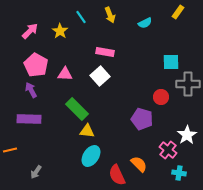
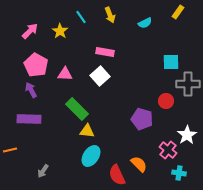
red circle: moved 5 px right, 4 px down
gray arrow: moved 7 px right, 1 px up
